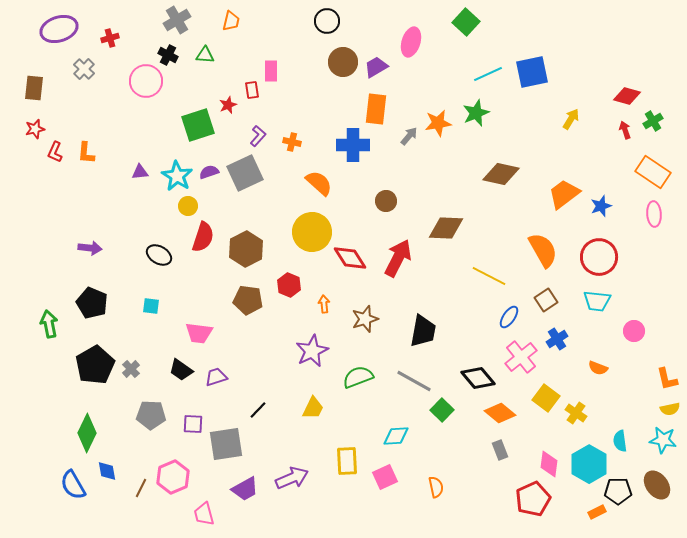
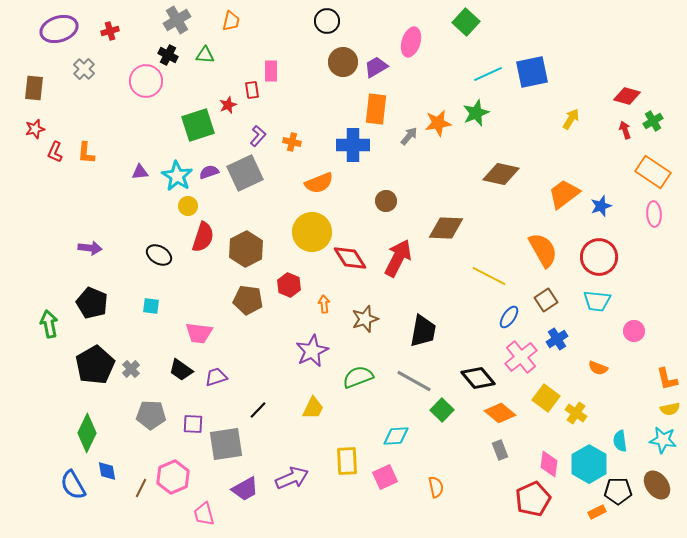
red cross at (110, 38): moved 7 px up
orange semicircle at (319, 183): rotated 116 degrees clockwise
